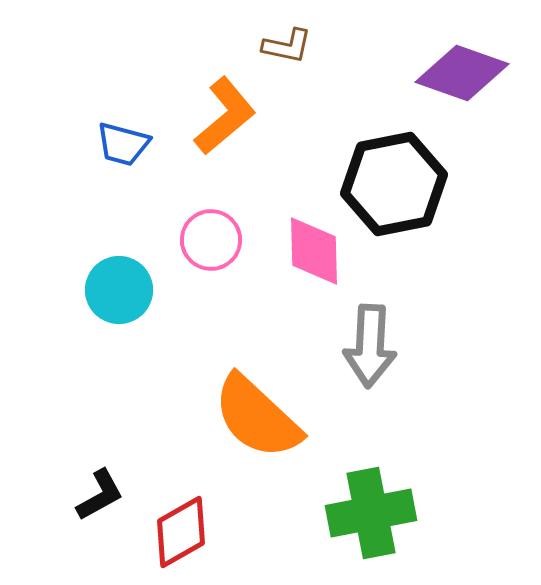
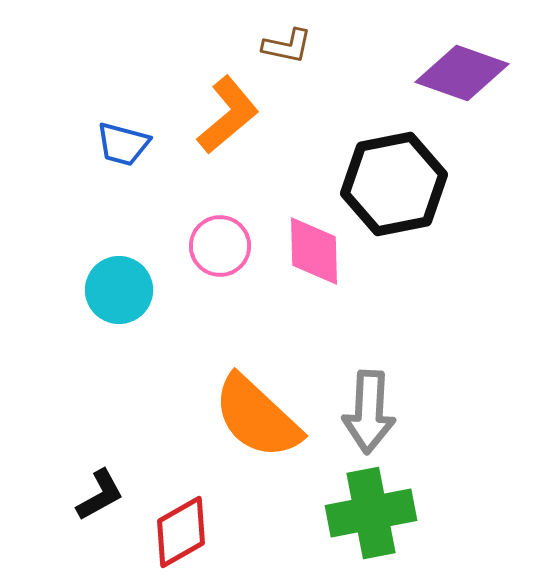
orange L-shape: moved 3 px right, 1 px up
pink circle: moved 9 px right, 6 px down
gray arrow: moved 1 px left, 66 px down
